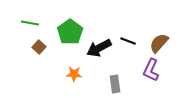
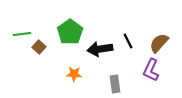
green line: moved 8 px left, 11 px down; rotated 18 degrees counterclockwise
black line: rotated 42 degrees clockwise
black arrow: moved 1 px right, 1 px down; rotated 20 degrees clockwise
